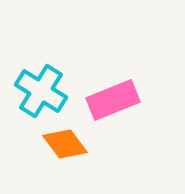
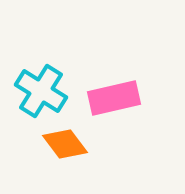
pink rectangle: moved 1 px right, 2 px up; rotated 9 degrees clockwise
